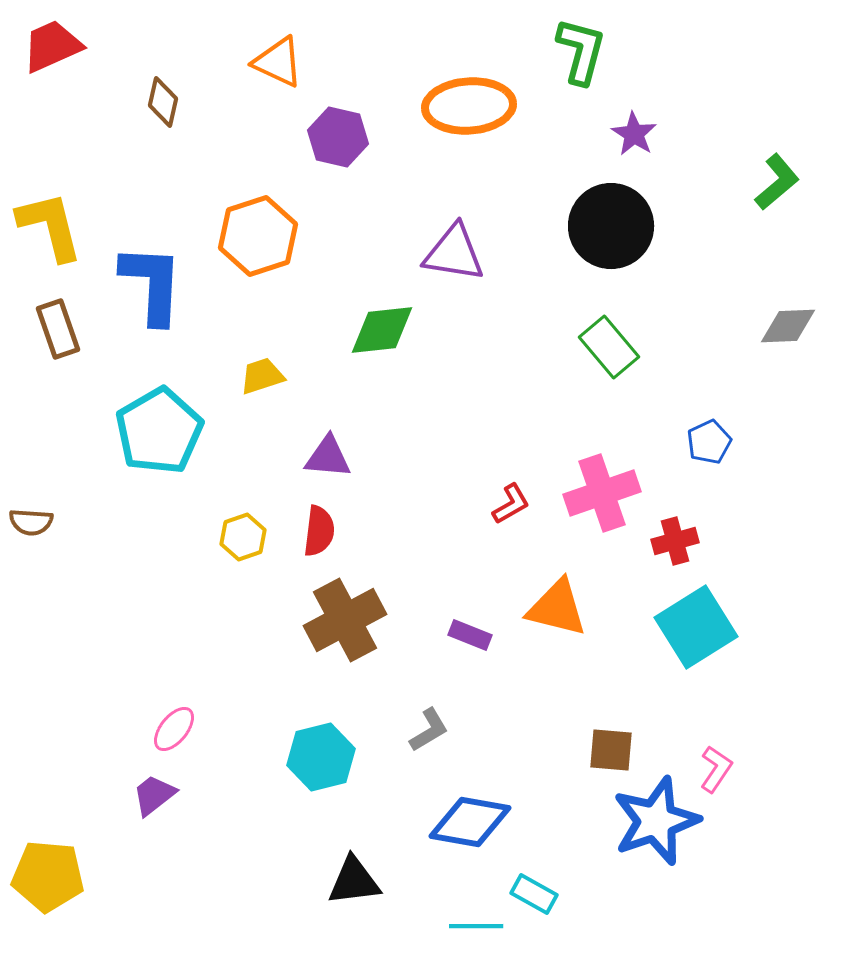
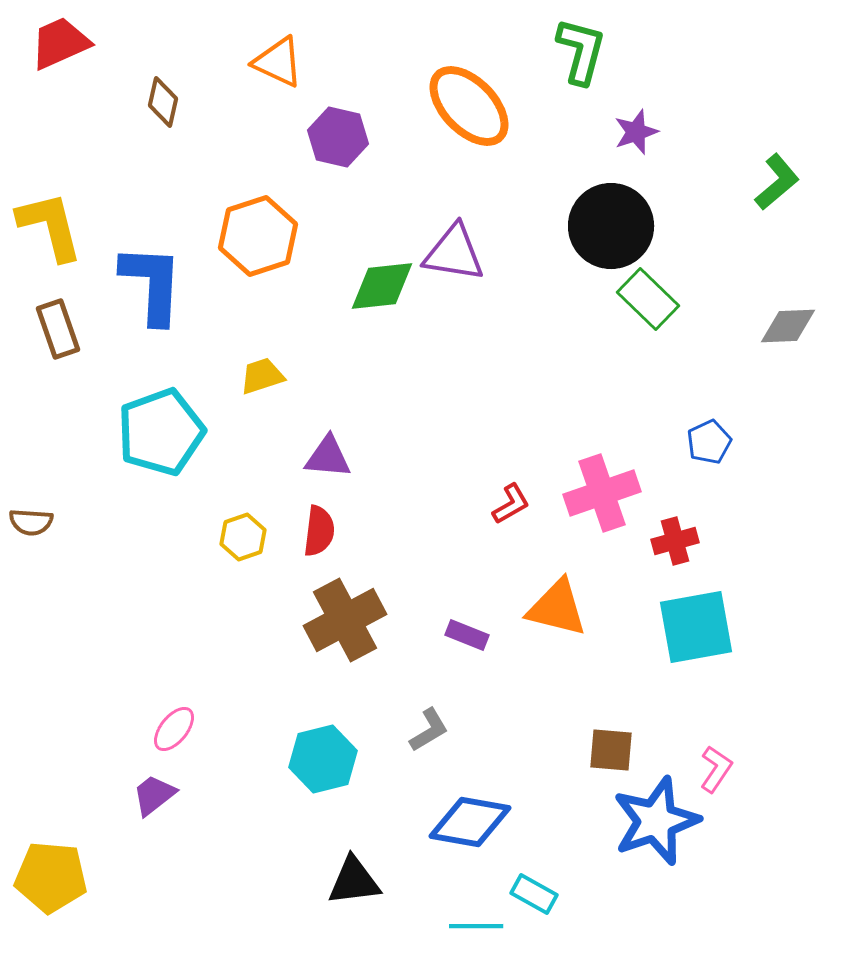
red trapezoid at (52, 46): moved 8 px right, 3 px up
orange ellipse at (469, 106): rotated 50 degrees clockwise
purple star at (634, 134): moved 2 px right, 2 px up; rotated 21 degrees clockwise
green diamond at (382, 330): moved 44 px up
green rectangle at (609, 347): moved 39 px right, 48 px up; rotated 6 degrees counterclockwise
cyan pentagon at (159, 431): moved 2 px right, 1 px down; rotated 10 degrees clockwise
cyan square at (696, 627): rotated 22 degrees clockwise
purple rectangle at (470, 635): moved 3 px left
cyan hexagon at (321, 757): moved 2 px right, 2 px down
yellow pentagon at (48, 876): moved 3 px right, 1 px down
